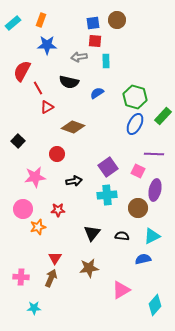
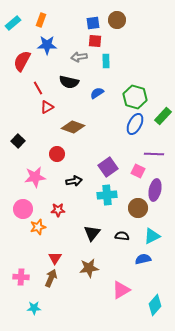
red semicircle at (22, 71): moved 10 px up
